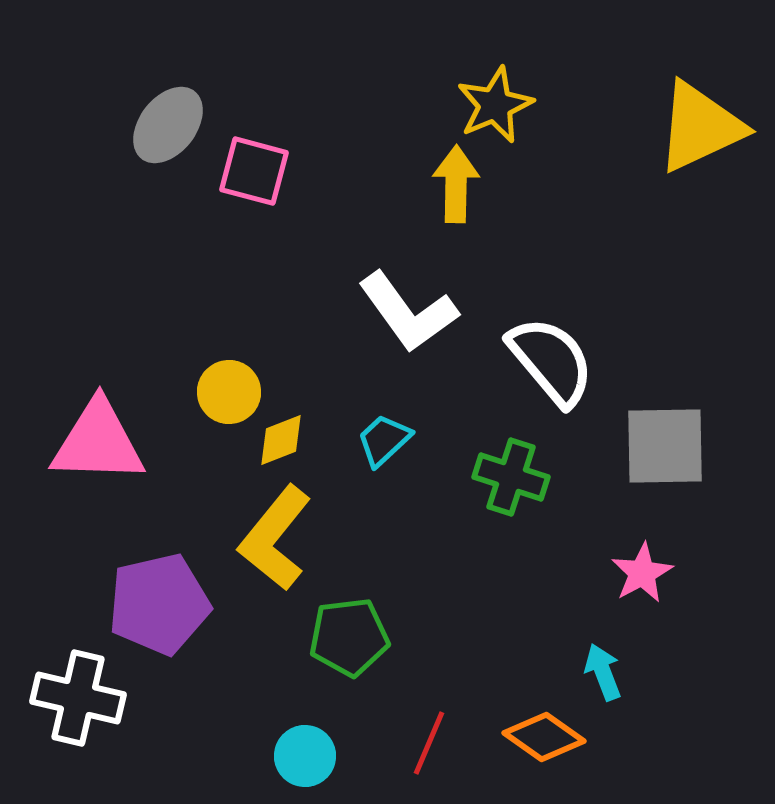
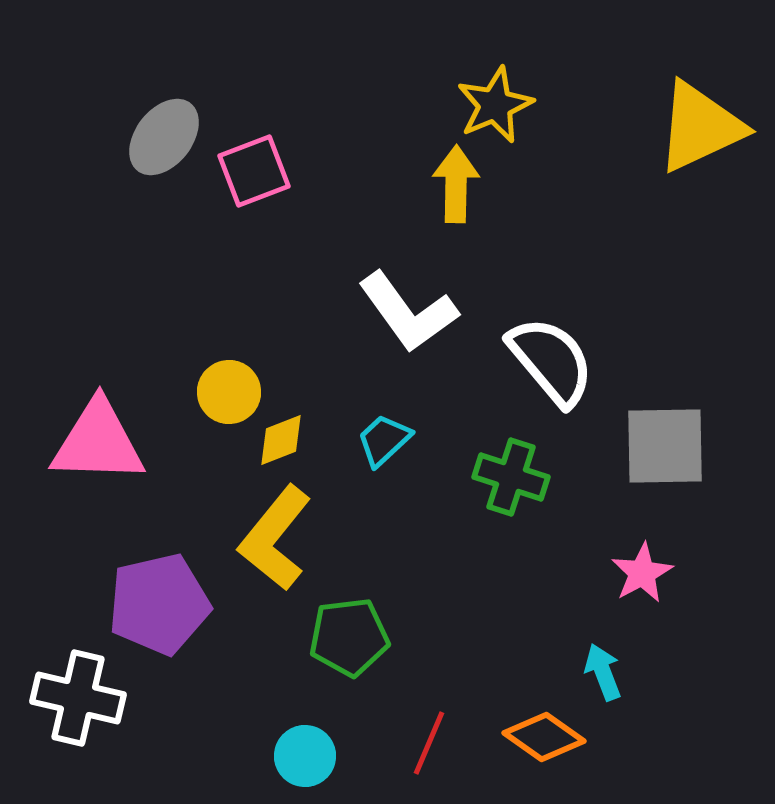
gray ellipse: moved 4 px left, 12 px down
pink square: rotated 36 degrees counterclockwise
